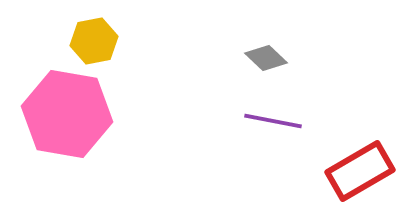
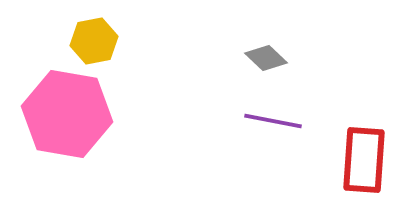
red rectangle: moved 4 px right, 11 px up; rotated 56 degrees counterclockwise
